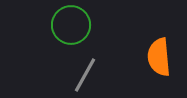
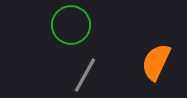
orange semicircle: moved 3 px left, 5 px down; rotated 30 degrees clockwise
